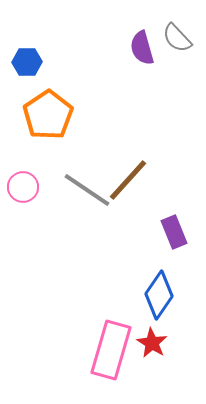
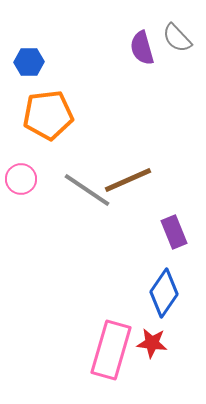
blue hexagon: moved 2 px right
orange pentagon: rotated 27 degrees clockwise
brown line: rotated 24 degrees clockwise
pink circle: moved 2 px left, 8 px up
blue diamond: moved 5 px right, 2 px up
red star: rotated 24 degrees counterclockwise
